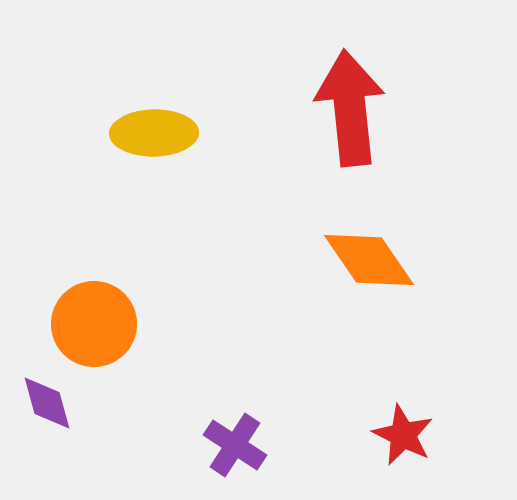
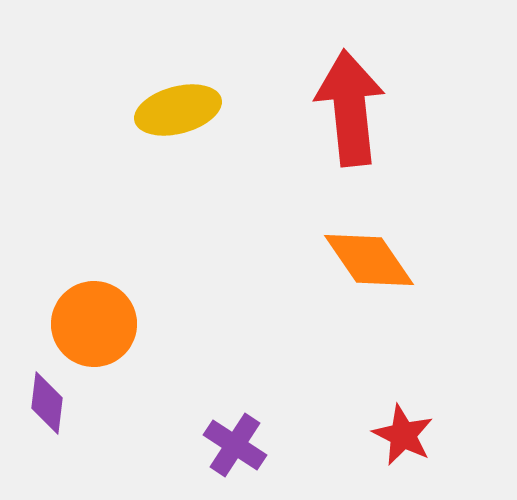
yellow ellipse: moved 24 px right, 23 px up; rotated 14 degrees counterclockwise
purple diamond: rotated 22 degrees clockwise
